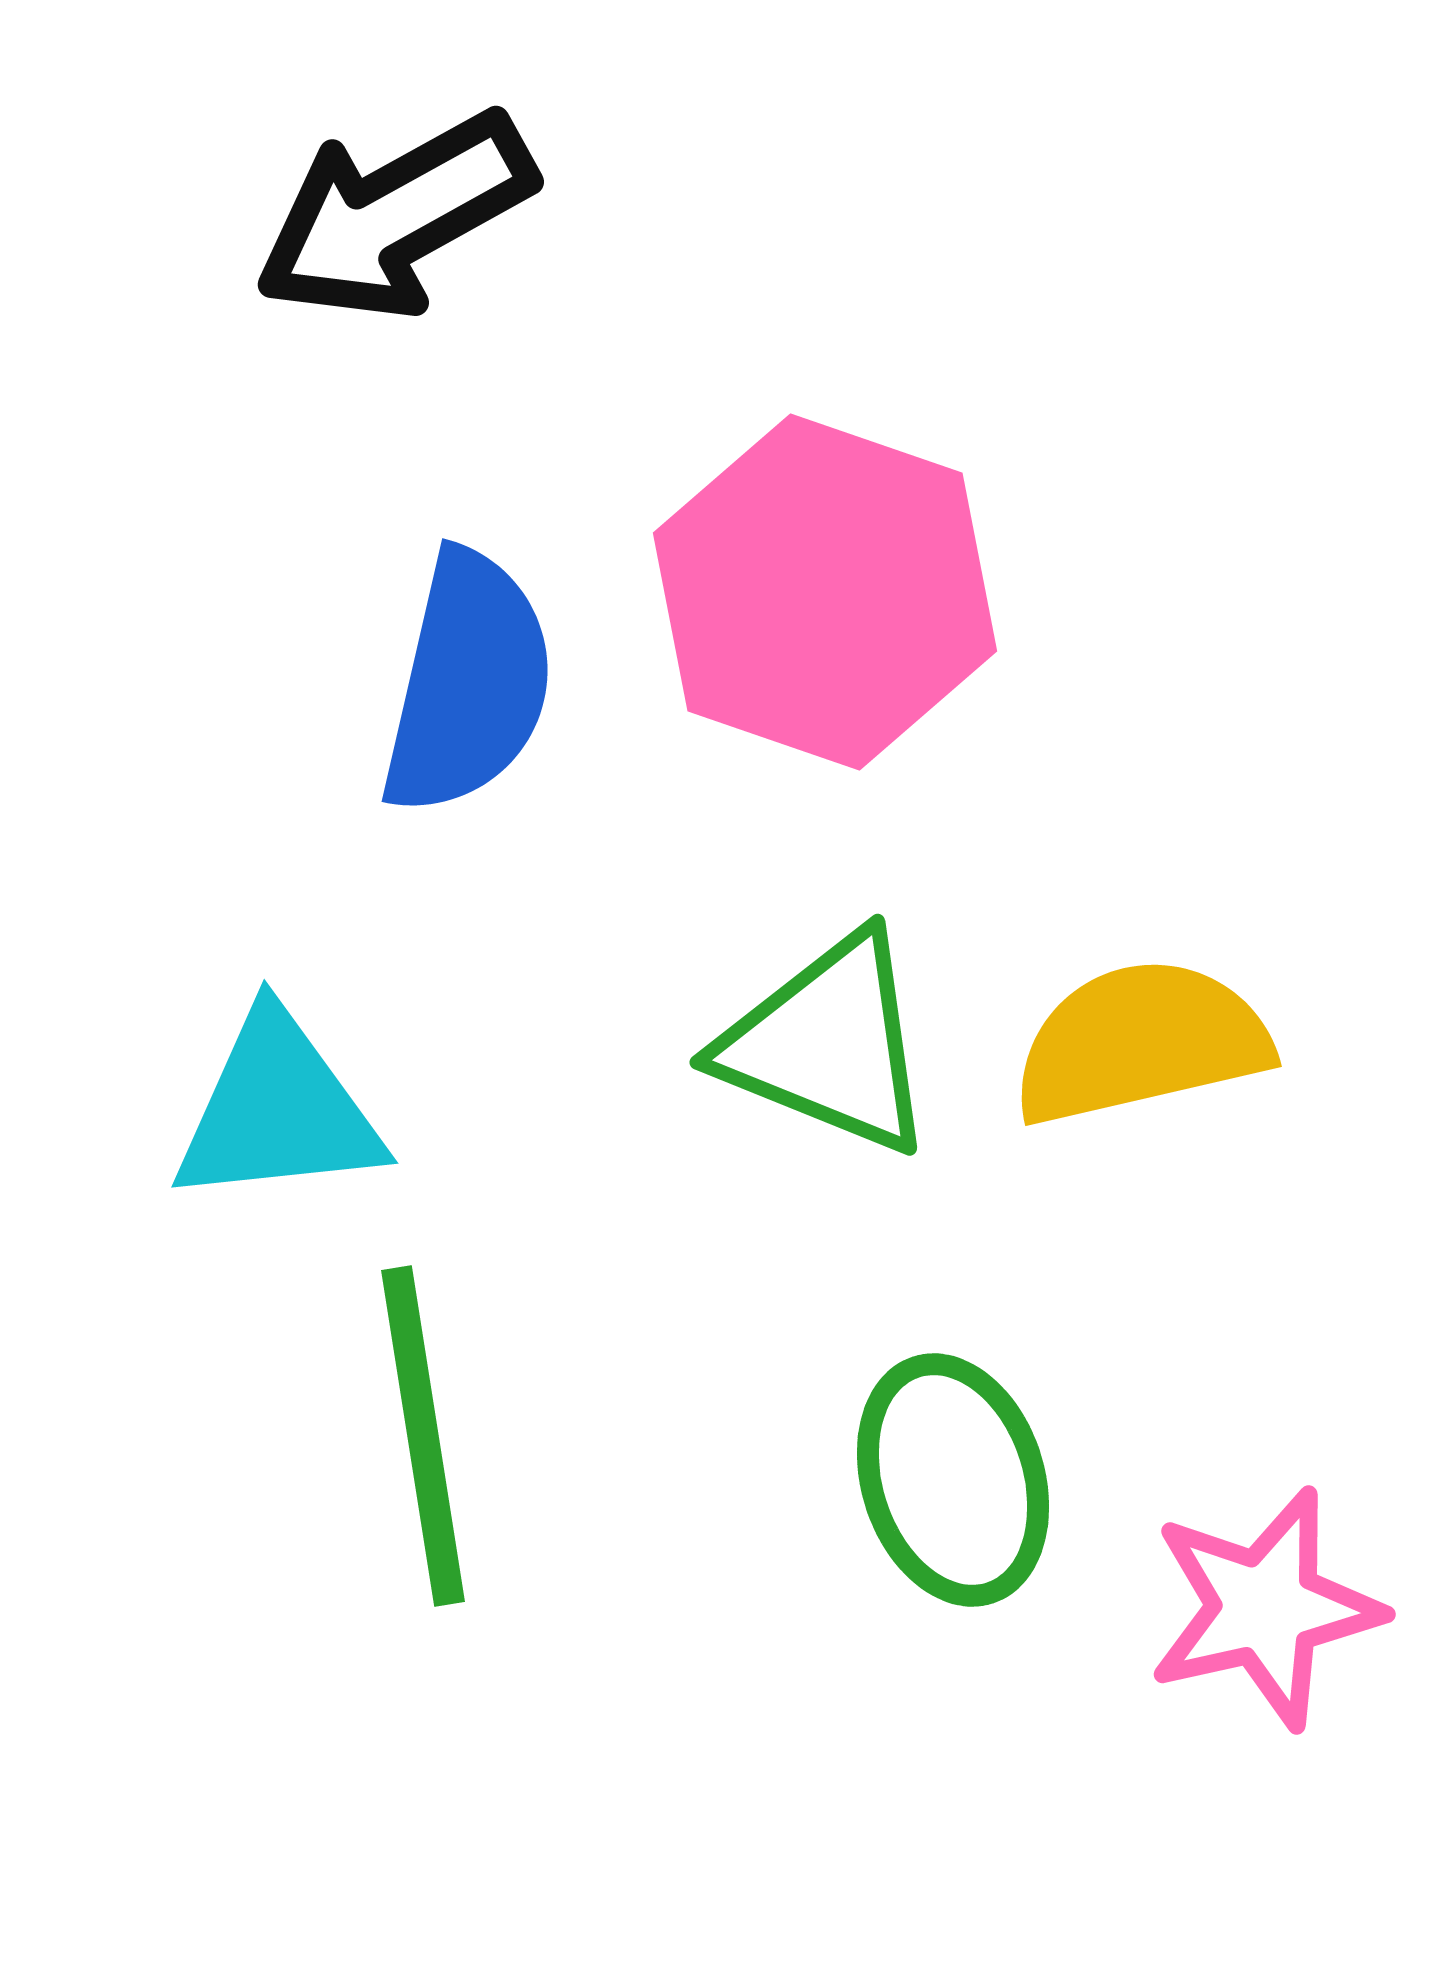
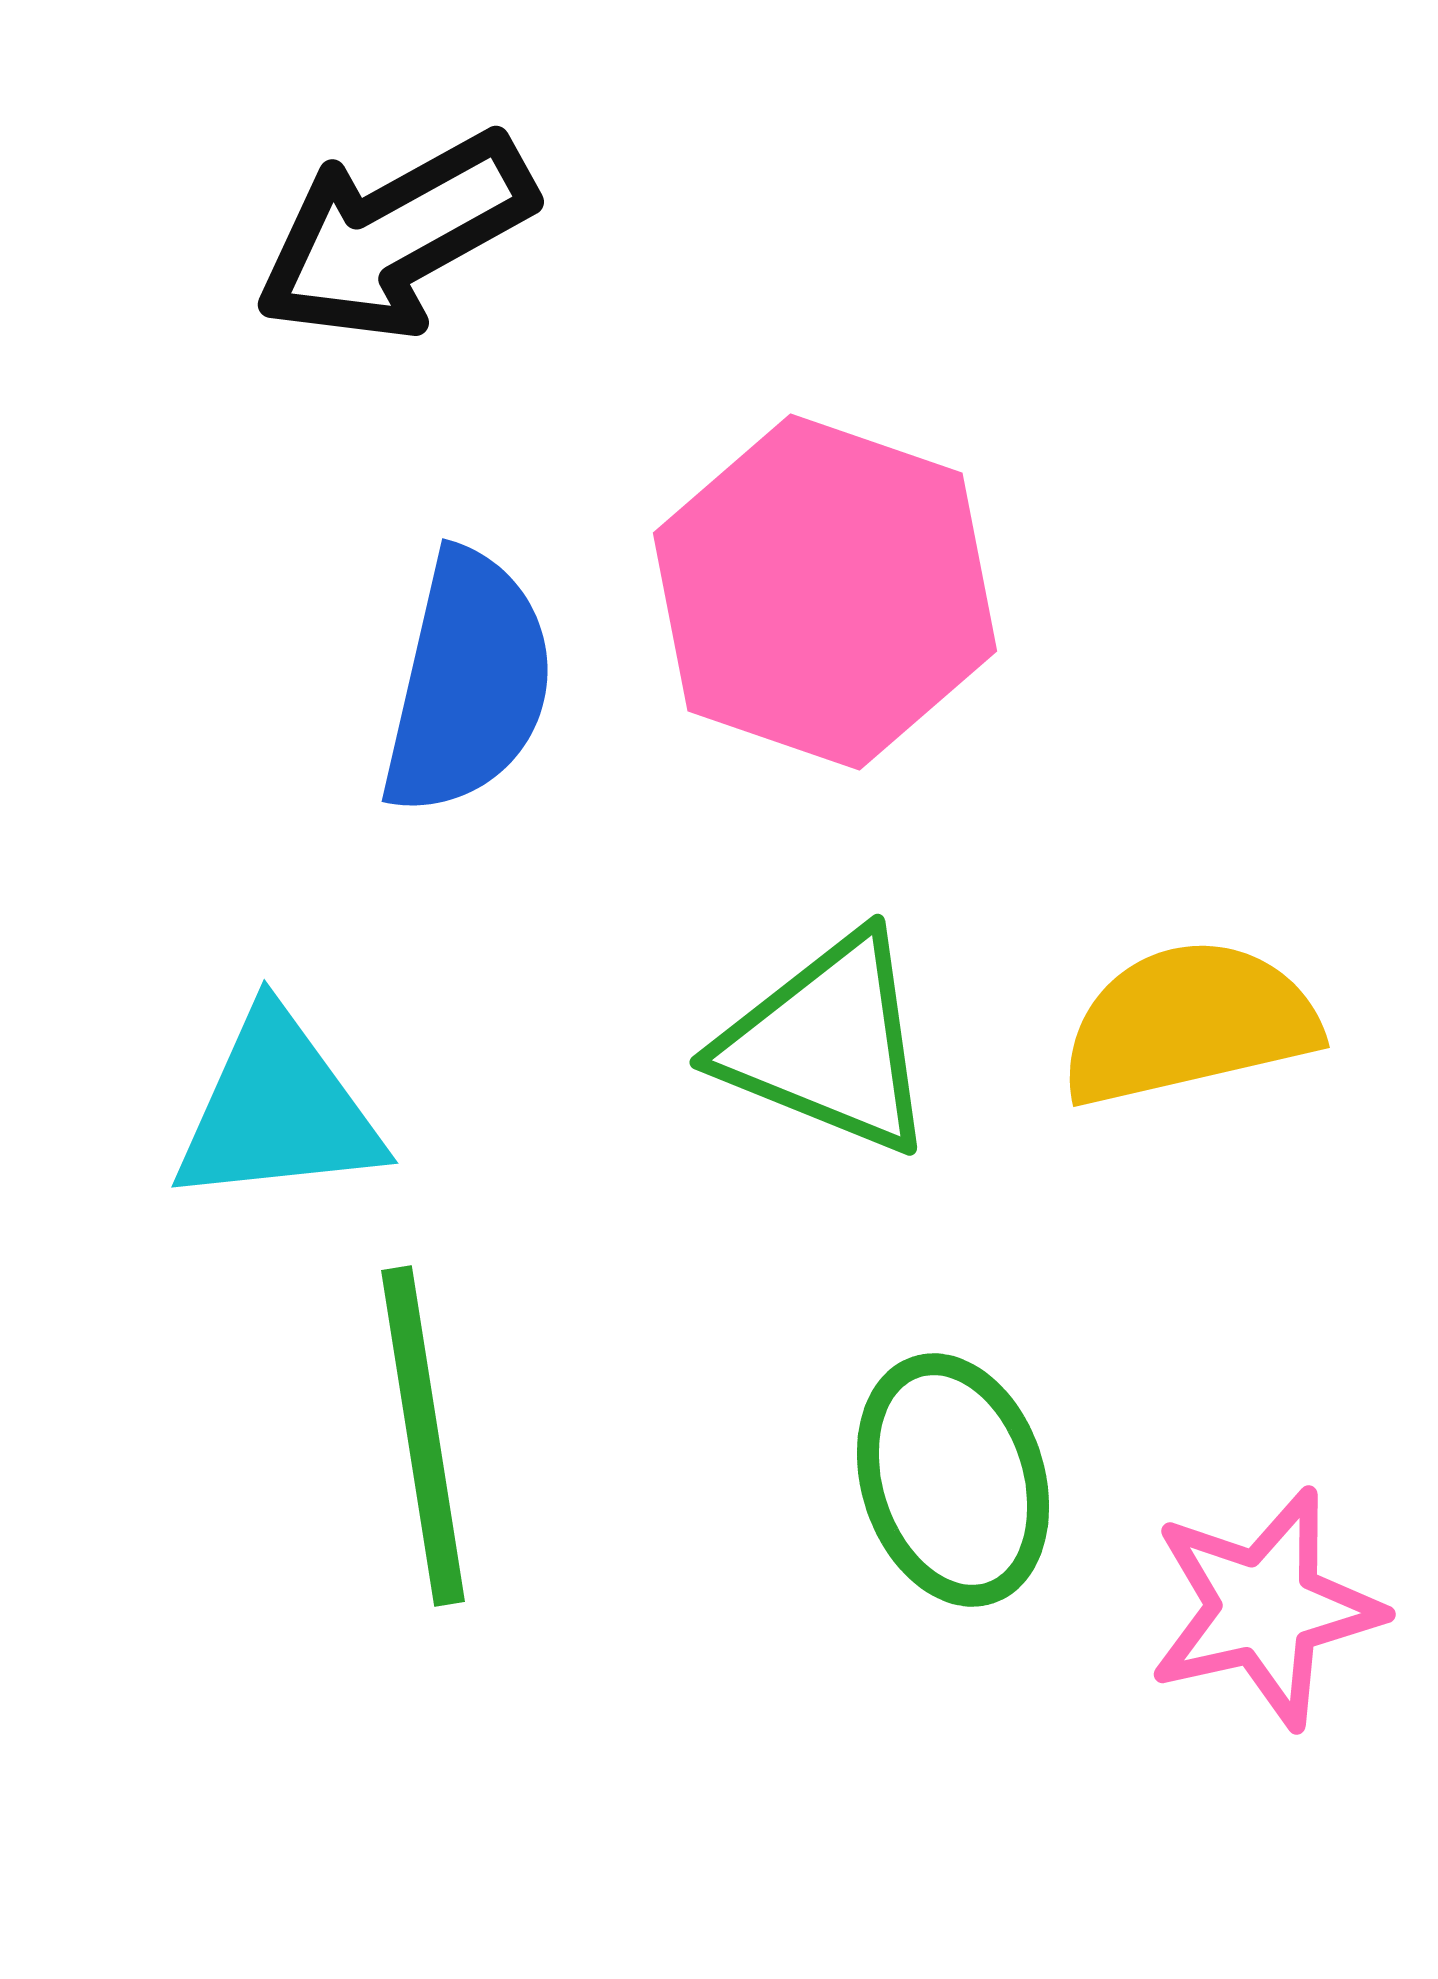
black arrow: moved 20 px down
yellow semicircle: moved 48 px right, 19 px up
